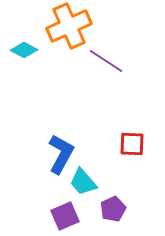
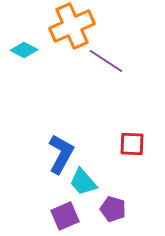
orange cross: moved 3 px right
purple pentagon: rotated 30 degrees counterclockwise
